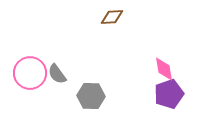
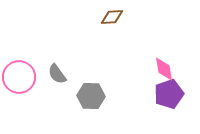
pink circle: moved 11 px left, 4 px down
